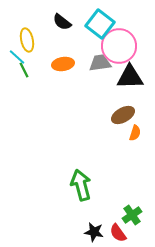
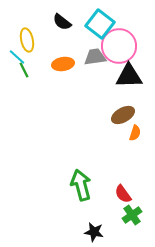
gray trapezoid: moved 5 px left, 6 px up
black triangle: moved 1 px left, 1 px up
red semicircle: moved 5 px right, 39 px up
